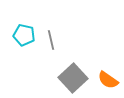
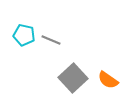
gray line: rotated 54 degrees counterclockwise
